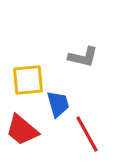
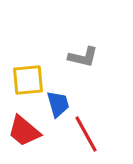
red trapezoid: moved 2 px right, 1 px down
red line: moved 1 px left
